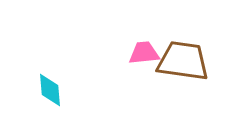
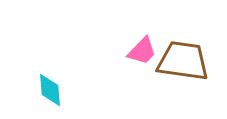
pink trapezoid: moved 2 px left, 2 px up; rotated 140 degrees clockwise
